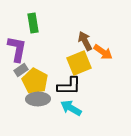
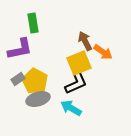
purple L-shape: moved 3 px right; rotated 68 degrees clockwise
gray rectangle: moved 3 px left, 9 px down
black L-shape: moved 7 px right, 3 px up; rotated 25 degrees counterclockwise
gray ellipse: rotated 15 degrees counterclockwise
